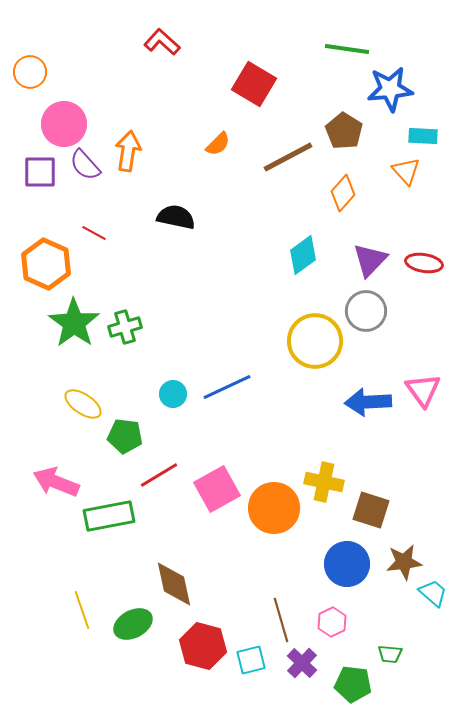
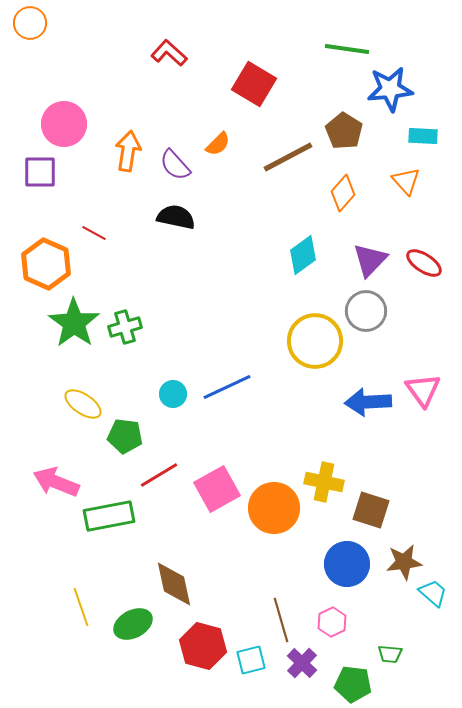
red L-shape at (162, 42): moved 7 px right, 11 px down
orange circle at (30, 72): moved 49 px up
purple semicircle at (85, 165): moved 90 px right
orange triangle at (406, 171): moved 10 px down
red ellipse at (424, 263): rotated 24 degrees clockwise
yellow line at (82, 610): moved 1 px left, 3 px up
